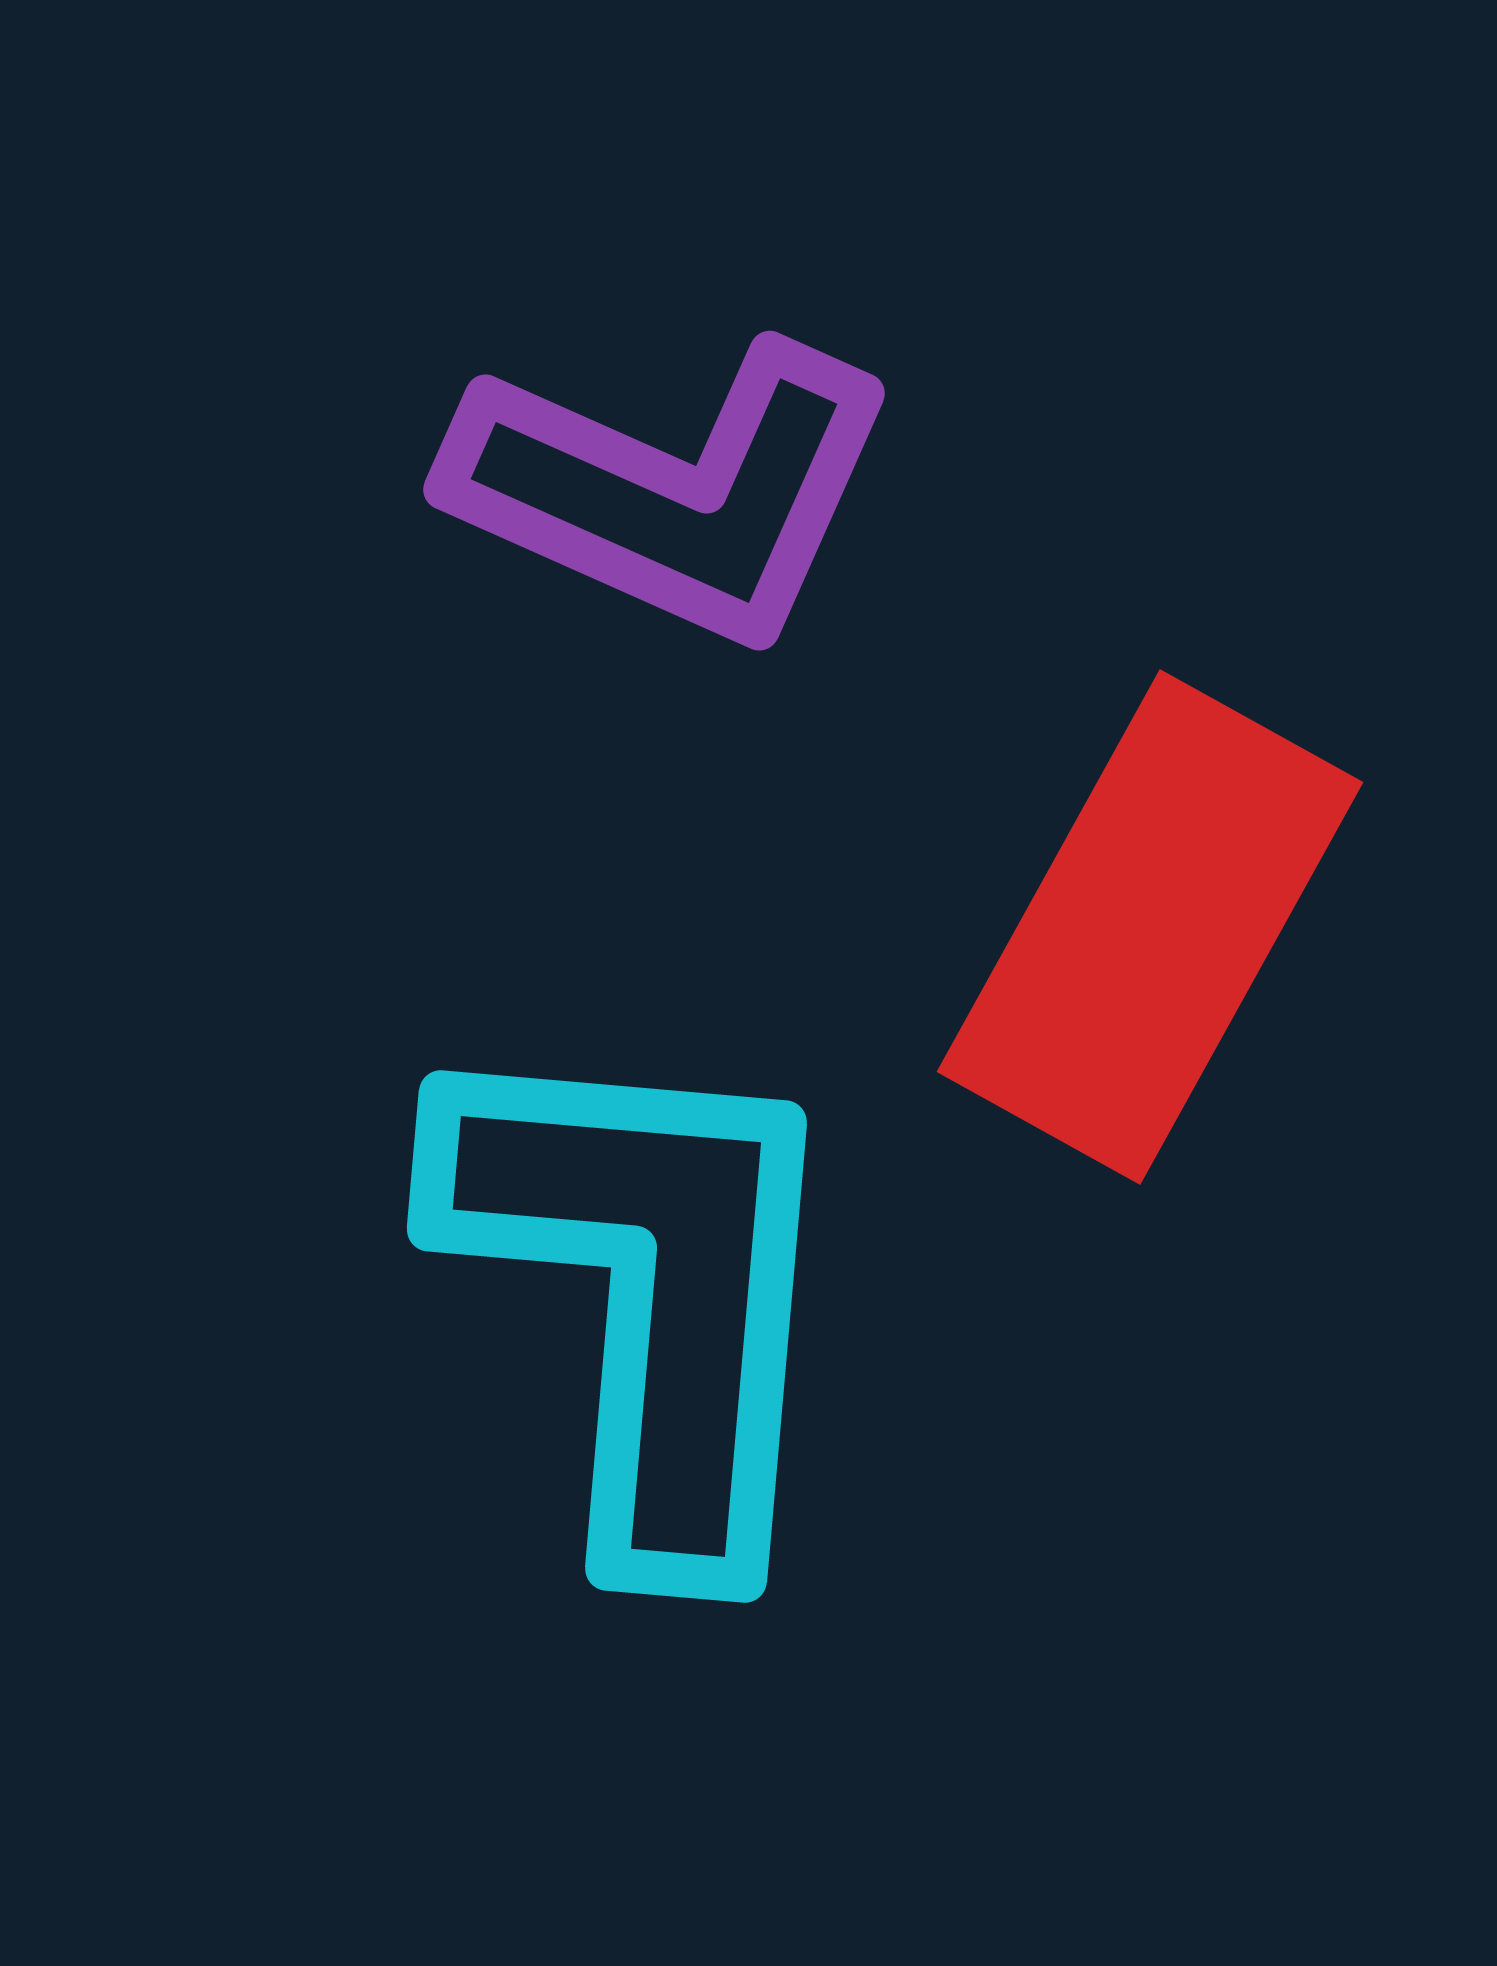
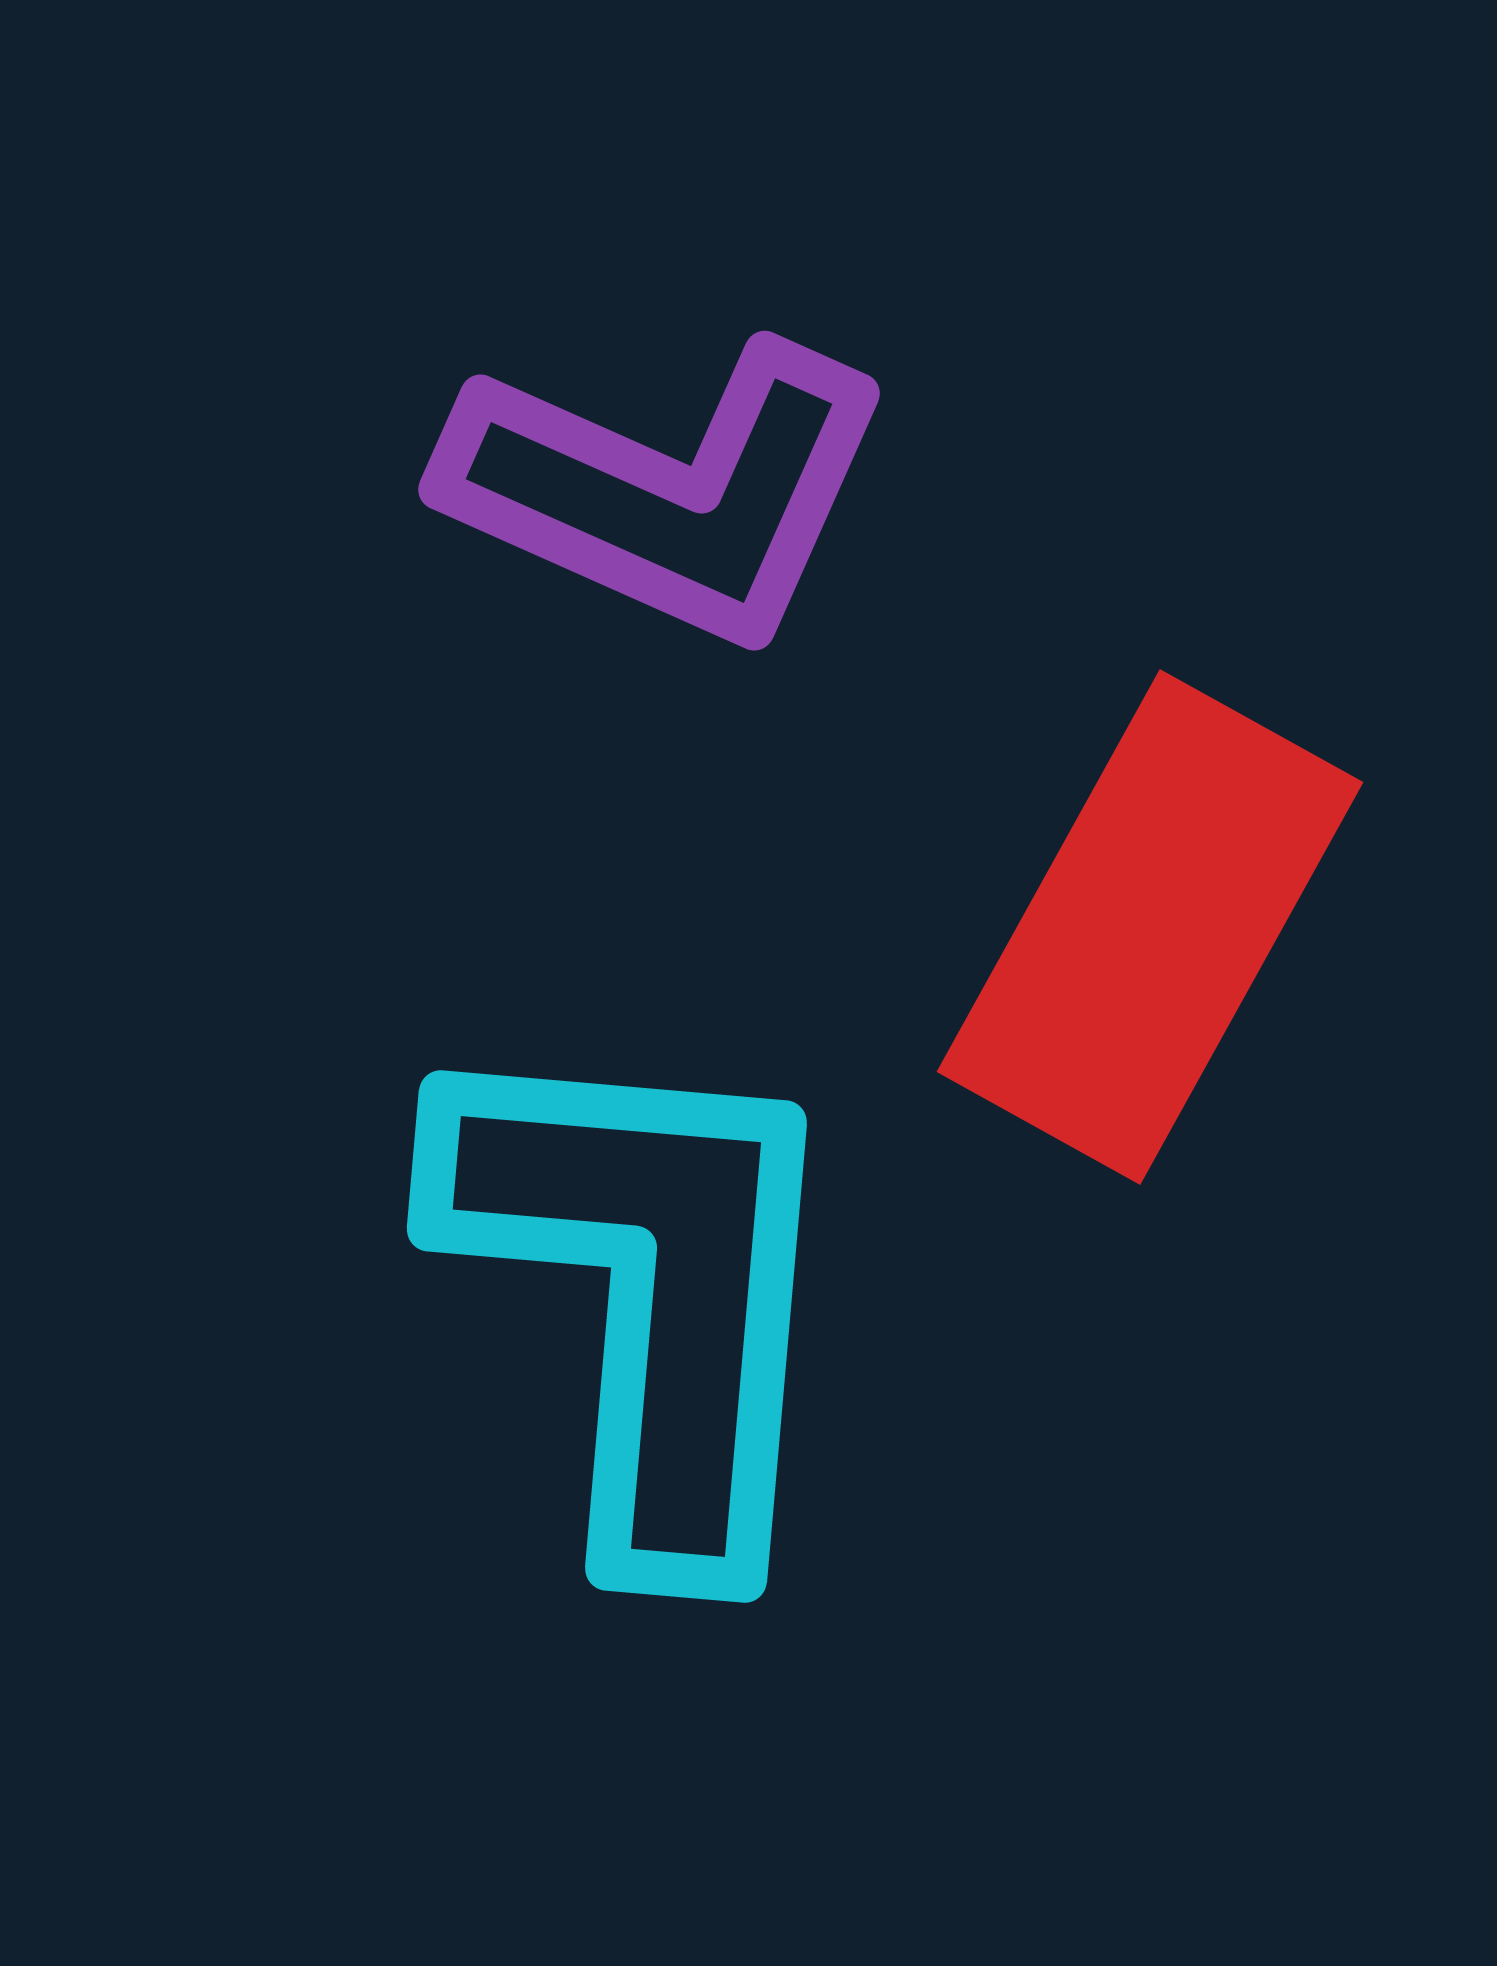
purple L-shape: moved 5 px left
